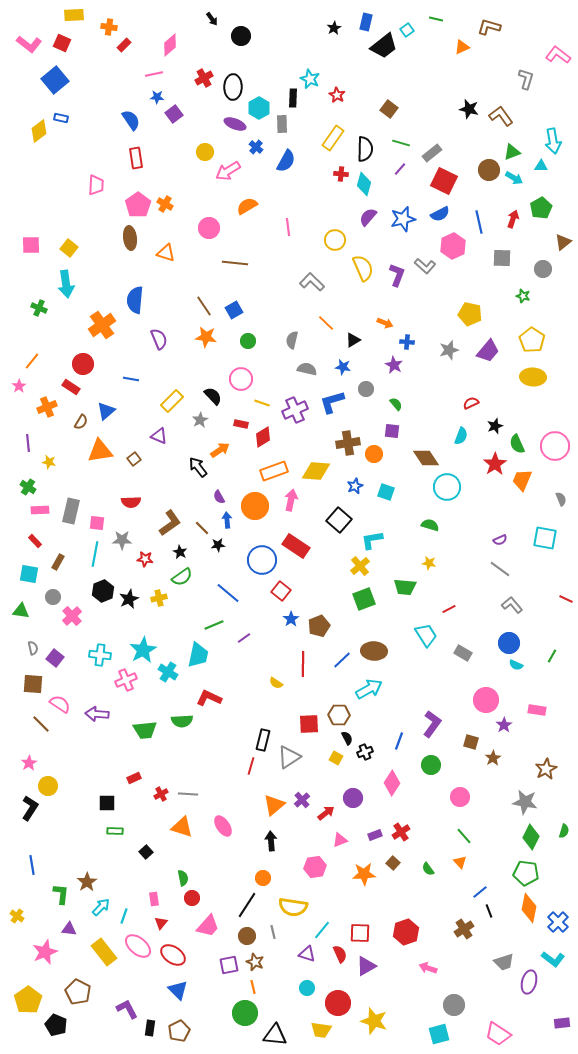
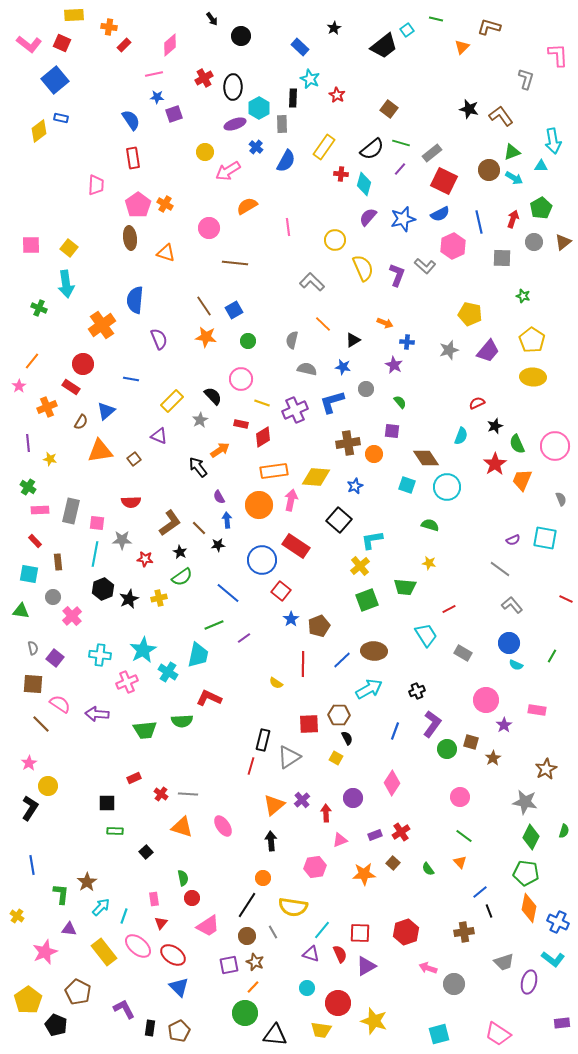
blue rectangle at (366, 22): moved 66 px left, 25 px down; rotated 60 degrees counterclockwise
orange triangle at (462, 47): rotated 21 degrees counterclockwise
pink L-shape at (558, 55): rotated 50 degrees clockwise
purple square at (174, 114): rotated 18 degrees clockwise
purple ellipse at (235, 124): rotated 40 degrees counterclockwise
yellow rectangle at (333, 138): moved 9 px left, 9 px down
black semicircle at (365, 149): moved 7 px right; rotated 50 degrees clockwise
red rectangle at (136, 158): moved 3 px left
gray circle at (543, 269): moved 9 px left, 27 px up
orange line at (326, 323): moved 3 px left, 1 px down
red semicircle at (471, 403): moved 6 px right
green semicircle at (396, 404): moved 4 px right, 2 px up
yellow star at (49, 462): moved 1 px right, 3 px up
orange rectangle at (274, 471): rotated 12 degrees clockwise
yellow diamond at (316, 471): moved 6 px down
cyan square at (386, 492): moved 21 px right, 7 px up
orange circle at (255, 506): moved 4 px right, 1 px up
brown line at (202, 528): moved 3 px left
purple semicircle at (500, 540): moved 13 px right
brown rectangle at (58, 562): rotated 35 degrees counterclockwise
black hexagon at (103, 591): moved 2 px up
green square at (364, 599): moved 3 px right, 1 px down
pink cross at (126, 680): moved 1 px right, 2 px down
blue line at (399, 741): moved 4 px left, 10 px up
black cross at (365, 752): moved 52 px right, 61 px up
green circle at (431, 765): moved 16 px right, 16 px up
red cross at (161, 794): rotated 24 degrees counterclockwise
red arrow at (326, 813): rotated 54 degrees counterclockwise
green line at (464, 836): rotated 12 degrees counterclockwise
blue cross at (558, 922): rotated 20 degrees counterclockwise
pink trapezoid at (208, 926): rotated 15 degrees clockwise
brown cross at (464, 929): moved 3 px down; rotated 24 degrees clockwise
gray line at (273, 932): rotated 16 degrees counterclockwise
purple triangle at (307, 954): moved 4 px right
orange line at (253, 987): rotated 56 degrees clockwise
blue triangle at (178, 990): moved 1 px right, 3 px up
gray circle at (454, 1005): moved 21 px up
purple L-shape at (127, 1009): moved 3 px left
